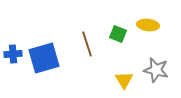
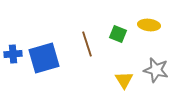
yellow ellipse: moved 1 px right
